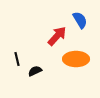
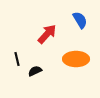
red arrow: moved 10 px left, 2 px up
